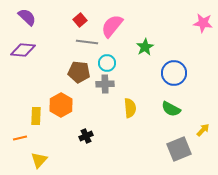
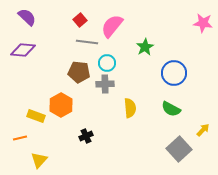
yellow rectangle: rotated 72 degrees counterclockwise
gray square: rotated 20 degrees counterclockwise
